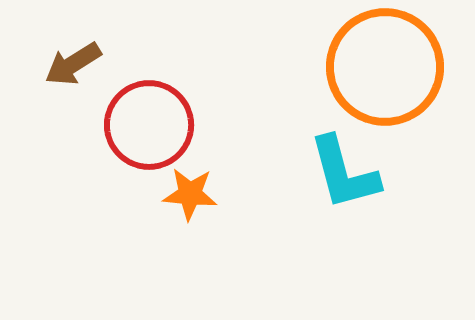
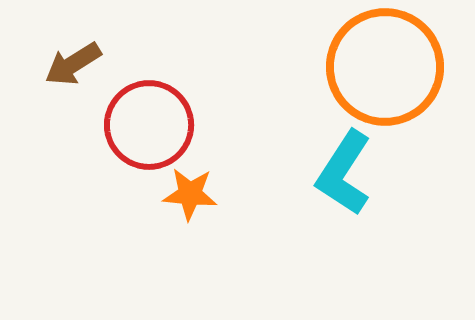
cyan L-shape: rotated 48 degrees clockwise
